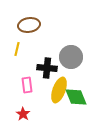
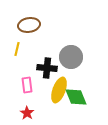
red star: moved 4 px right, 1 px up
